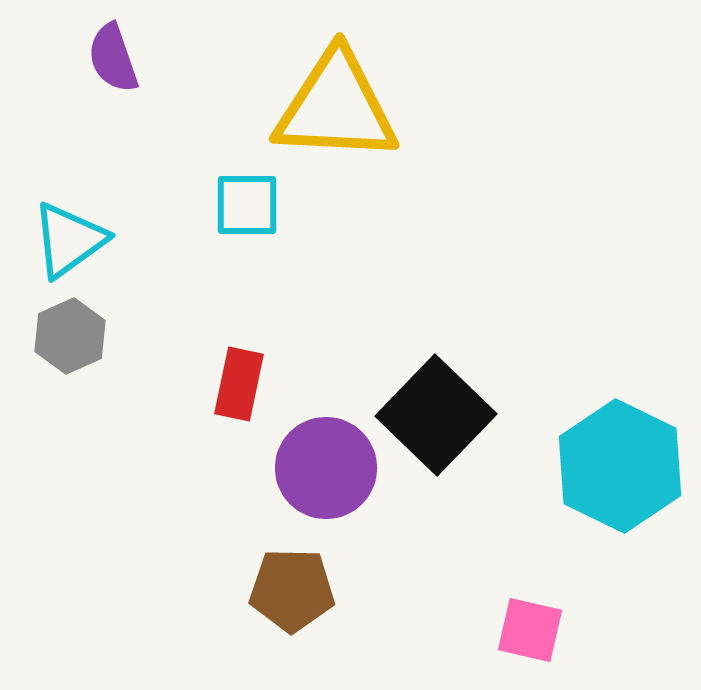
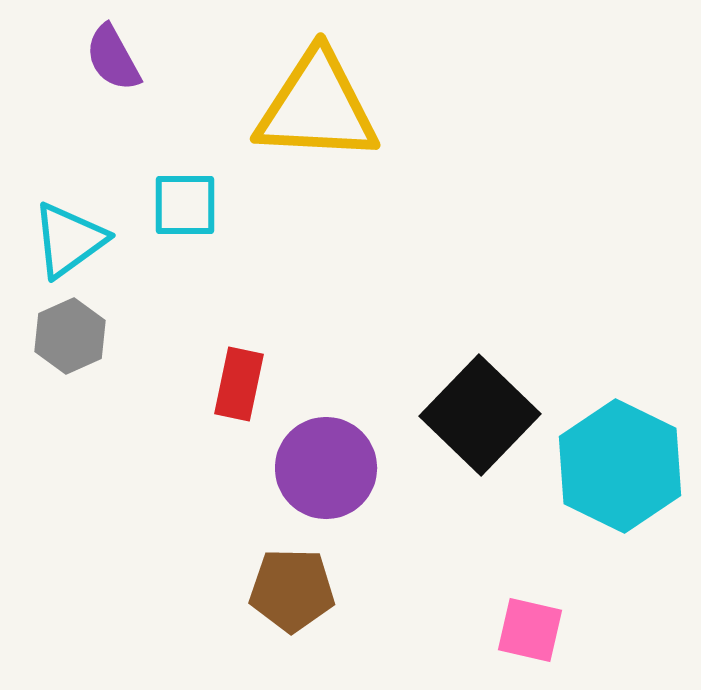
purple semicircle: rotated 10 degrees counterclockwise
yellow triangle: moved 19 px left
cyan square: moved 62 px left
black square: moved 44 px right
